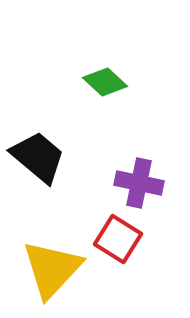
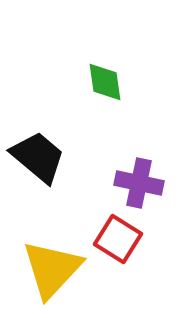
green diamond: rotated 39 degrees clockwise
